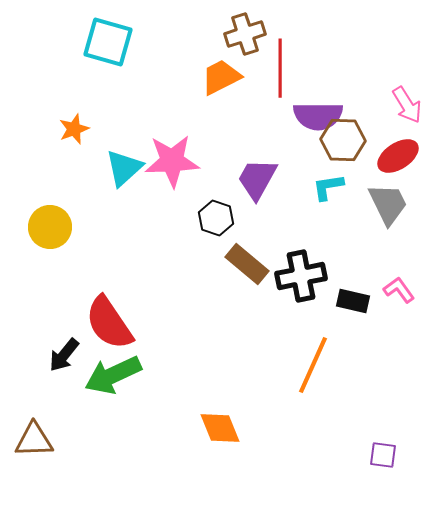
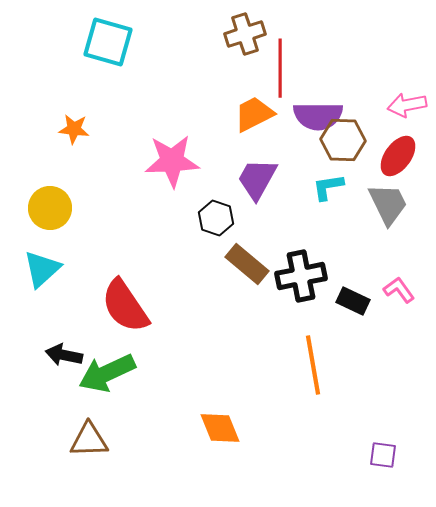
orange trapezoid: moved 33 px right, 37 px down
pink arrow: rotated 111 degrees clockwise
orange star: rotated 28 degrees clockwise
red ellipse: rotated 21 degrees counterclockwise
cyan triangle: moved 82 px left, 101 px down
yellow circle: moved 19 px up
black rectangle: rotated 12 degrees clockwise
red semicircle: moved 16 px right, 17 px up
black arrow: rotated 63 degrees clockwise
orange line: rotated 34 degrees counterclockwise
green arrow: moved 6 px left, 2 px up
brown triangle: moved 55 px right
